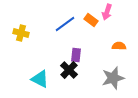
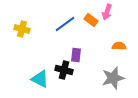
yellow cross: moved 1 px right, 4 px up
black cross: moved 5 px left; rotated 30 degrees counterclockwise
